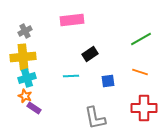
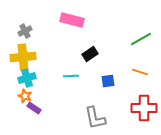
pink rectangle: rotated 20 degrees clockwise
